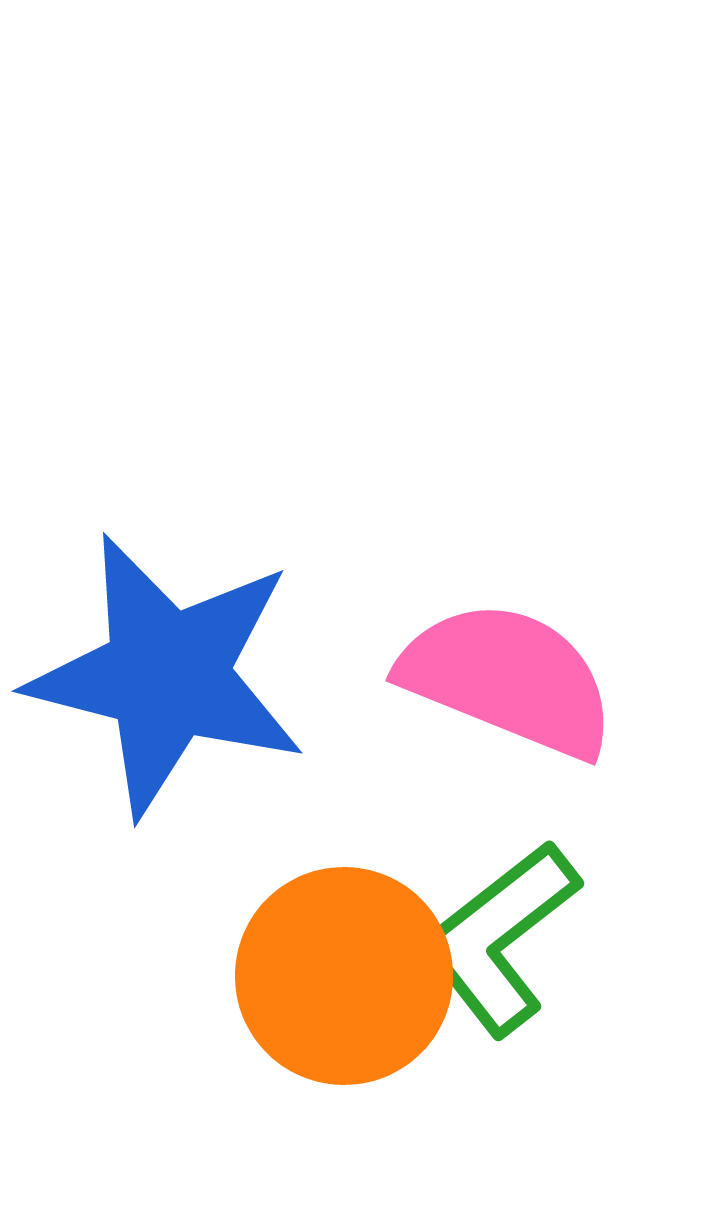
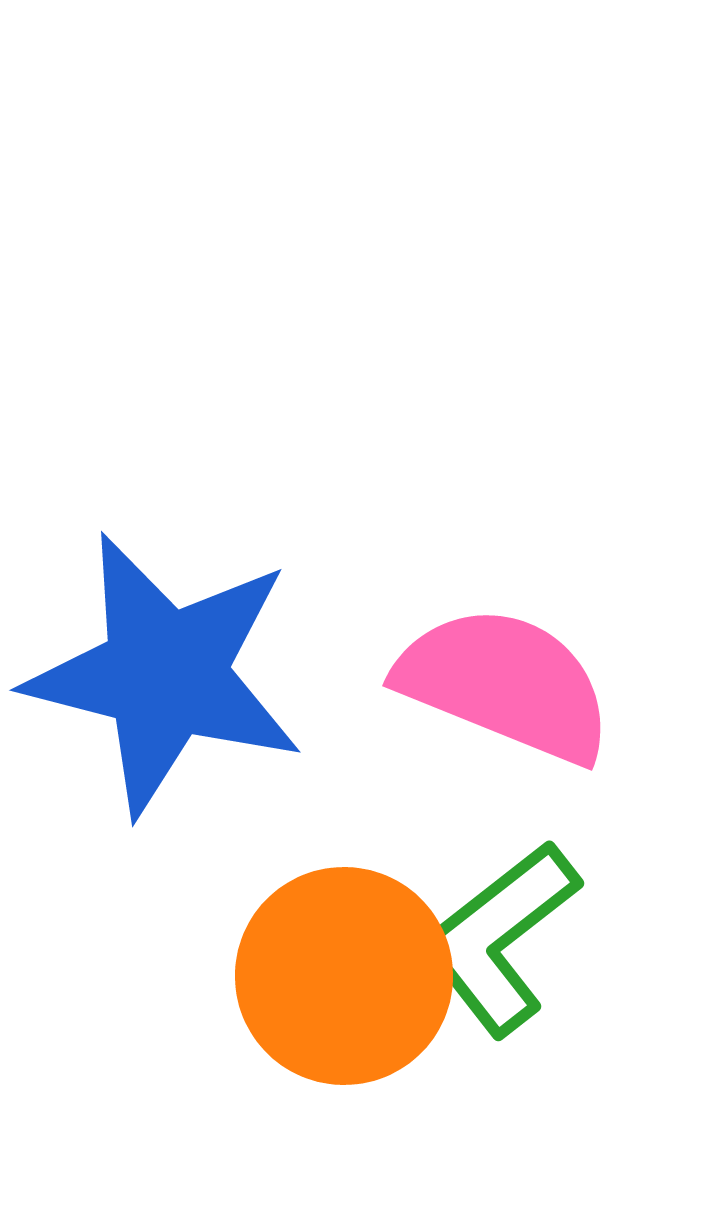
blue star: moved 2 px left, 1 px up
pink semicircle: moved 3 px left, 5 px down
